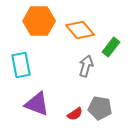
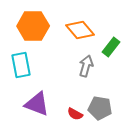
orange hexagon: moved 6 px left, 5 px down
red semicircle: rotated 63 degrees clockwise
